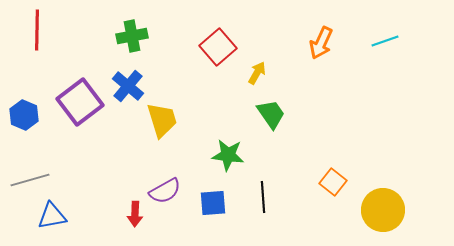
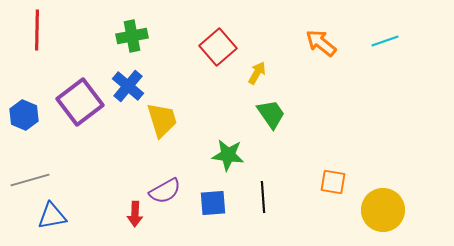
orange arrow: rotated 104 degrees clockwise
orange square: rotated 28 degrees counterclockwise
